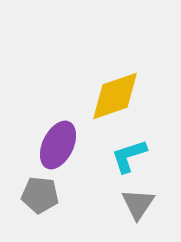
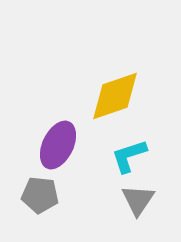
gray triangle: moved 4 px up
